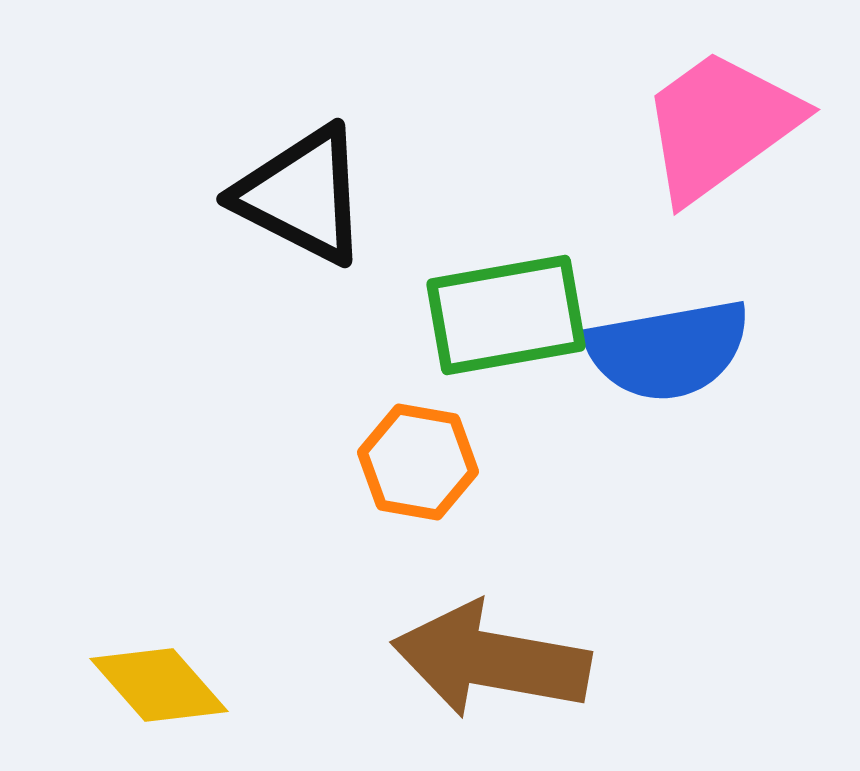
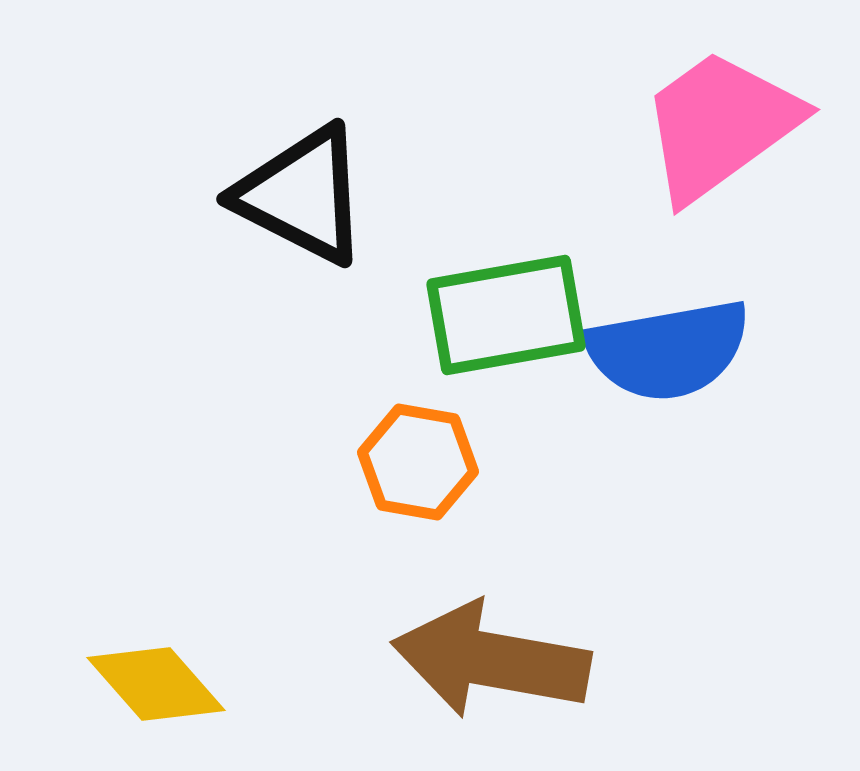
yellow diamond: moved 3 px left, 1 px up
